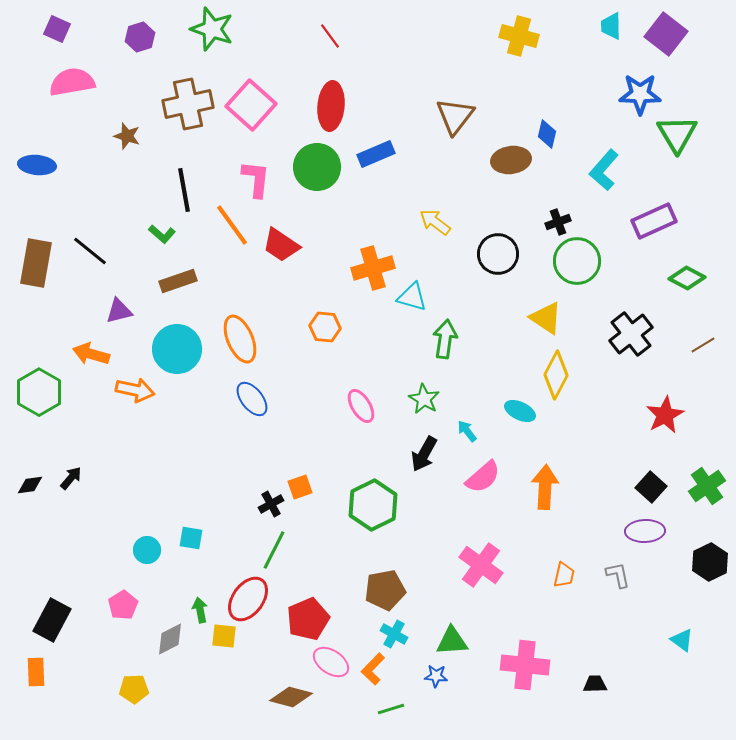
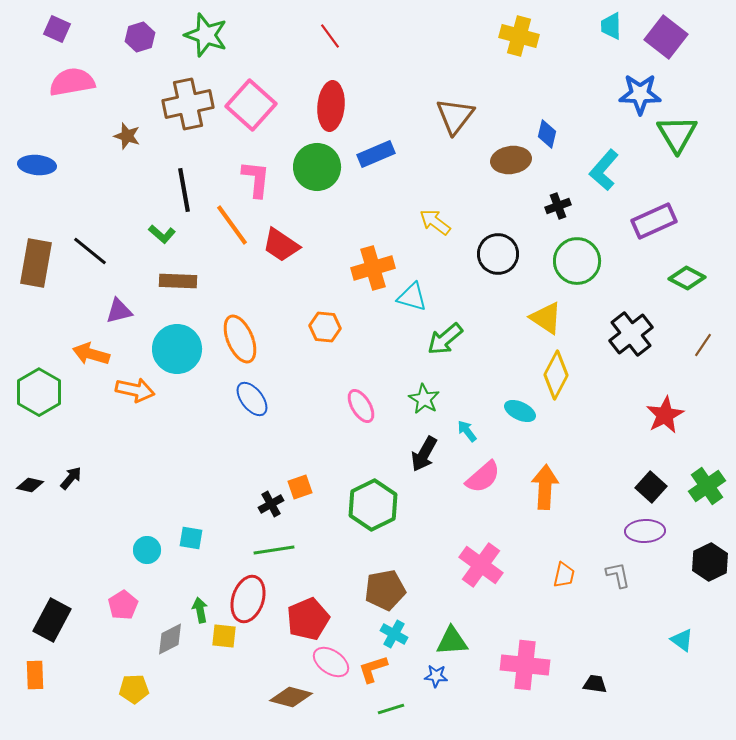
green star at (212, 29): moved 6 px left, 6 px down
purple square at (666, 34): moved 3 px down
black cross at (558, 222): moved 16 px up
brown rectangle at (178, 281): rotated 21 degrees clockwise
green arrow at (445, 339): rotated 138 degrees counterclockwise
brown line at (703, 345): rotated 25 degrees counterclockwise
black diamond at (30, 485): rotated 20 degrees clockwise
green line at (274, 550): rotated 54 degrees clockwise
red ellipse at (248, 599): rotated 18 degrees counterclockwise
orange L-shape at (373, 669): rotated 28 degrees clockwise
orange rectangle at (36, 672): moved 1 px left, 3 px down
black trapezoid at (595, 684): rotated 10 degrees clockwise
